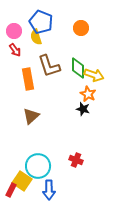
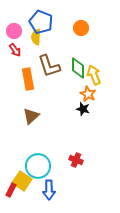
yellow semicircle: rotated 21 degrees clockwise
yellow arrow: rotated 132 degrees counterclockwise
